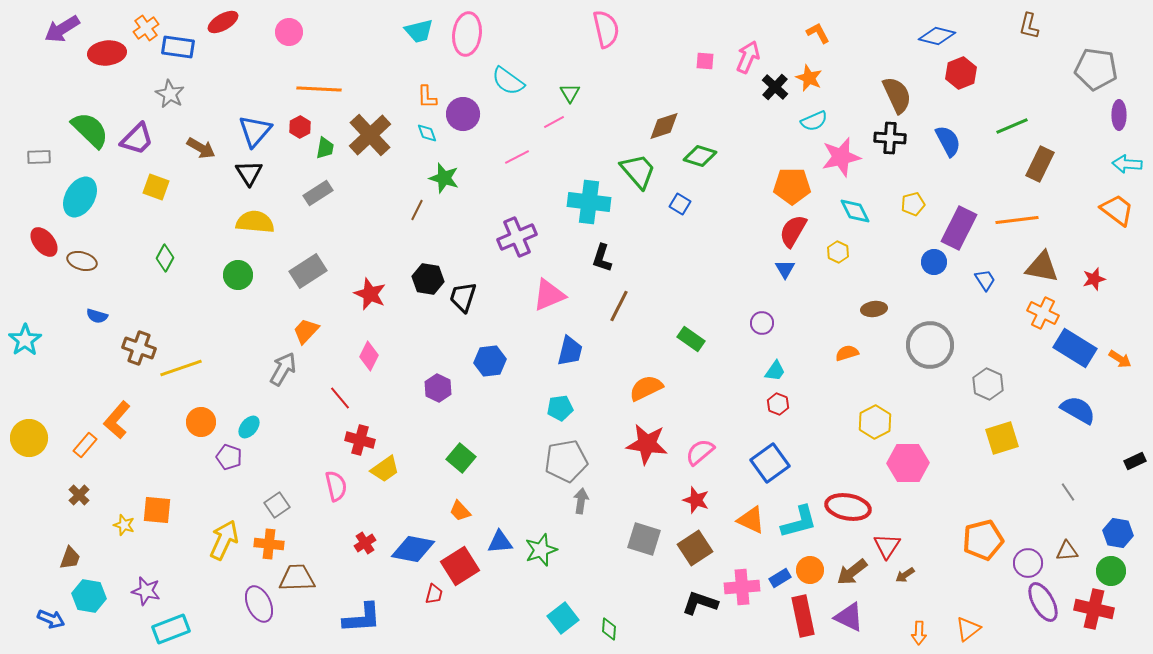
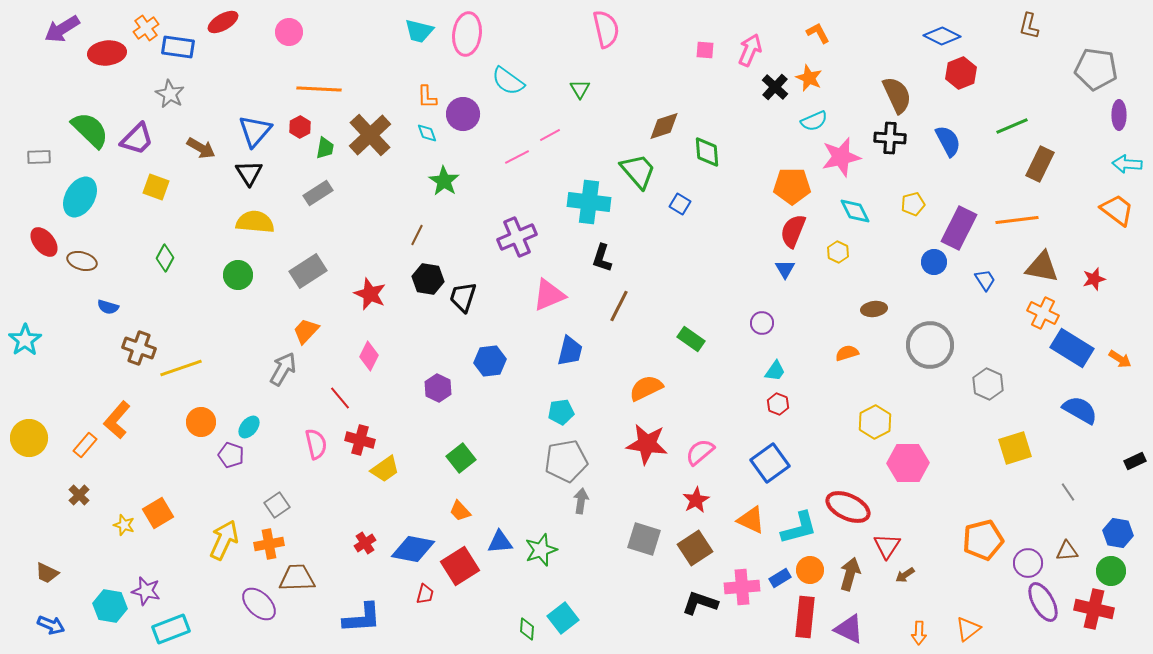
cyan trapezoid at (419, 31): rotated 28 degrees clockwise
blue diamond at (937, 36): moved 5 px right; rotated 12 degrees clockwise
pink arrow at (748, 57): moved 2 px right, 7 px up
pink square at (705, 61): moved 11 px up
green triangle at (570, 93): moved 10 px right, 4 px up
pink line at (554, 122): moved 4 px left, 13 px down
green diamond at (700, 156): moved 7 px right, 4 px up; rotated 68 degrees clockwise
green star at (444, 178): moved 3 px down; rotated 16 degrees clockwise
brown line at (417, 210): moved 25 px down
red semicircle at (793, 231): rotated 8 degrees counterclockwise
blue semicircle at (97, 316): moved 11 px right, 9 px up
blue rectangle at (1075, 348): moved 3 px left
cyan pentagon at (560, 408): moved 1 px right, 4 px down
blue semicircle at (1078, 410): moved 2 px right
yellow square at (1002, 438): moved 13 px right, 10 px down
purple pentagon at (229, 457): moved 2 px right, 2 px up
green square at (461, 458): rotated 12 degrees clockwise
pink semicircle at (336, 486): moved 20 px left, 42 px up
red star at (696, 500): rotated 24 degrees clockwise
red ellipse at (848, 507): rotated 15 degrees clockwise
orange square at (157, 510): moved 1 px right, 3 px down; rotated 36 degrees counterclockwise
cyan L-shape at (799, 522): moved 6 px down
orange cross at (269, 544): rotated 16 degrees counterclockwise
brown trapezoid at (70, 558): moved 23 px left, 15 px down; rotated 95 degrees clockwise
brown arrow at (852, 572): moved 2 px left, 2 px down; rotated 144 degrees clockwise
red trapezoid at (434, 594): moved 9 px left
cyan hexagon at (89, 596): moved 21 px right, 10 px down
purple ellipse at (259, 604): rotated 21 degrees counterclockwise
red rectangle at (803, 616): moved 2 px right, 1 px down; rotated 18 degrees clockwise
purple triangle at (849, 617): moved 12 px down
blue arrow at (51, 619): moved 6 px down
green diamond at (609, 629): moved 82 px left
